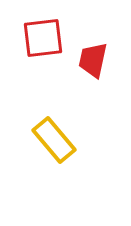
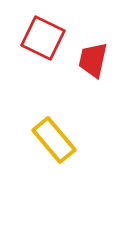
red square: rotated 33 degrees clockwise
